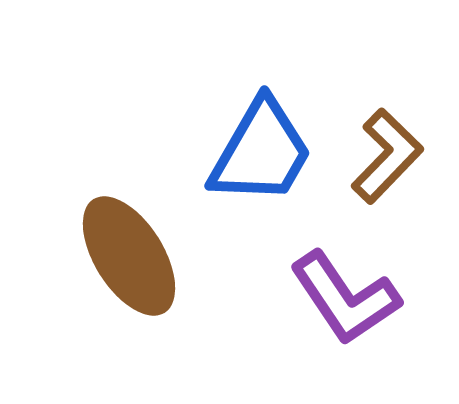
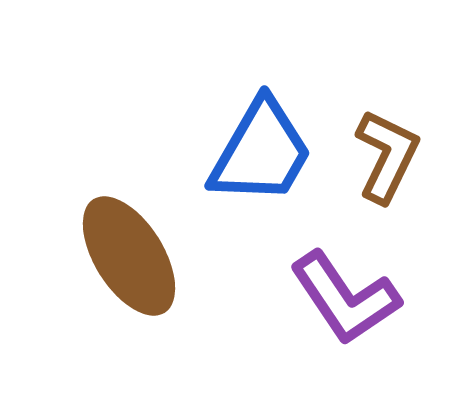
brown L-shape: rotated 18 degrees counterclockwise
